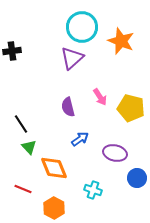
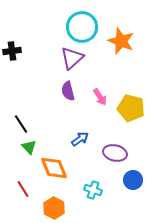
purple semicircle: moved 16 px up
blue circle: moved 4 px left, 2 px down
red line: rotated 36 degrees clockwise
